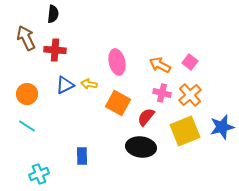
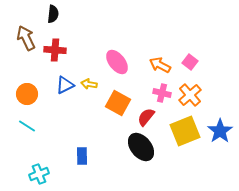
pink ellipse: rotated 25 degrees counterclockwise
blue star: moved 2 px left, 4 px down; rotated 20 degrees counterclockwise
black ellipse: rotated 44 degrees clockwise
